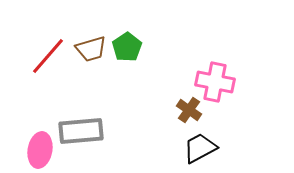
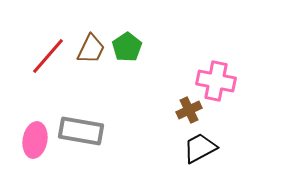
brown trapezoid: rotated 48 degrees counterclockwise
pink cross: moved 1 px right, 1 px up
brown cross: rotated 30 degrees clockwise
gray rectangle: rotated 15 degrees clockwise
pink ellipse: moved 5 px left, 10 px up
